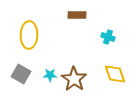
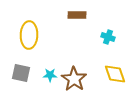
gray square: moved 1 px up; rotated 18 degrees counterclockwise
